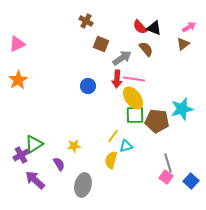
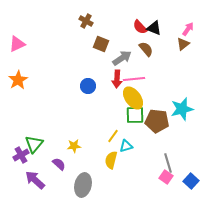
pink arrow: moved 1 px left, 2 px down; rotated 24 degrees counterclockwise
pink line: rotated 15 degrees counterclockwise
green triangle: rotated 18 degrees counterclockwise
purple semicircle: rotated 16 degrees counterclockwise
